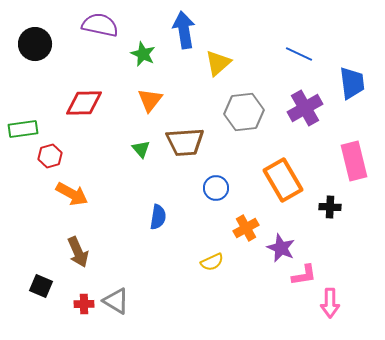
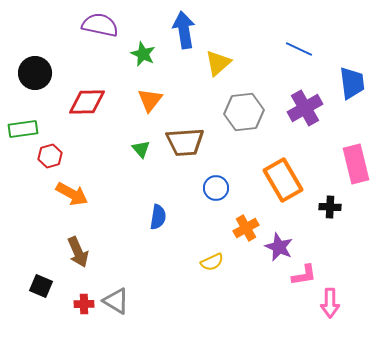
black circle: moved 29 px down
blue line: moved 5 px up
red diamond: moved 3 px right, 1 px up
pink rectangle: moved 2 px right, 3 px down
purple star: moved 2 px left, 1 px up
